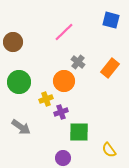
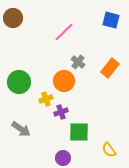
brown circle: moved 24 px up
gray arrow: moved 2 px down
